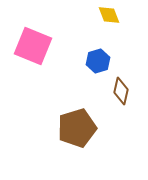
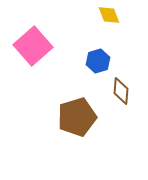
pink square: rotated 27 degrees clockwise
brown diamond: rotated 8 degrees counterclockwise
brown pentagon: moved 11 px up
